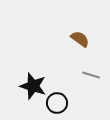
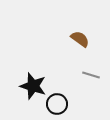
black circle: moved 1 px down
